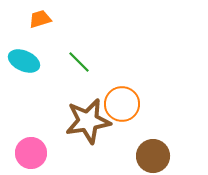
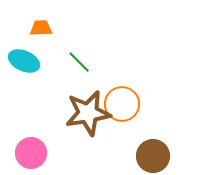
orange trapezoid: moved 1 px right, 9 px down; rotated 15 degrees clockwise
brown star: moved 8 px up
